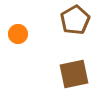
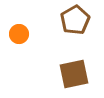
orange circle: moved 1 px right
